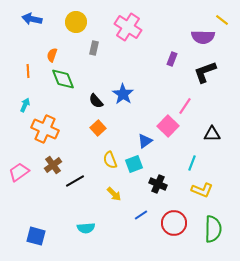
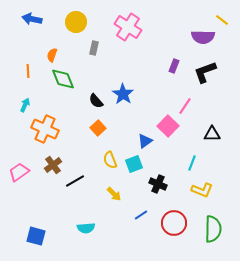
purple rectangle: moved 2 px right, 7 px down
